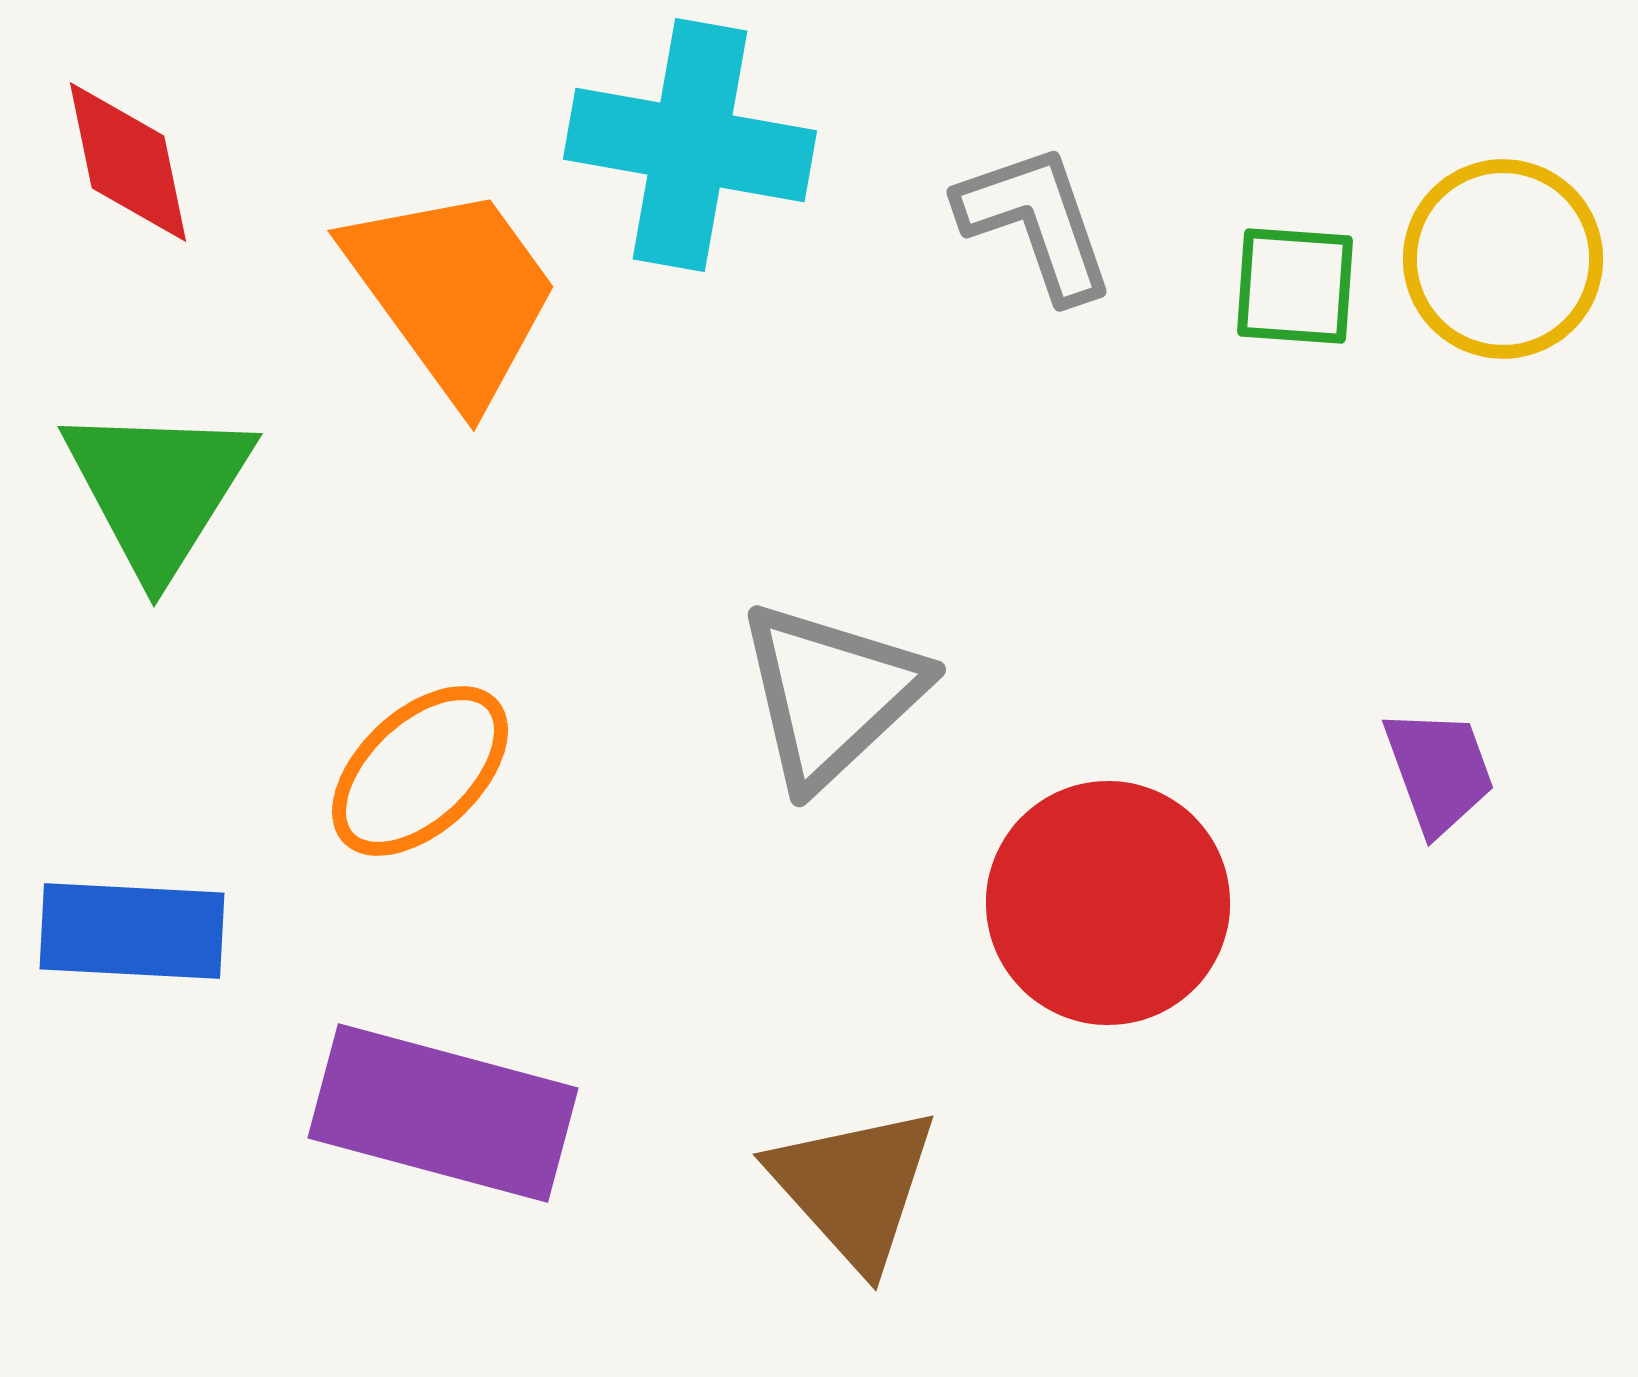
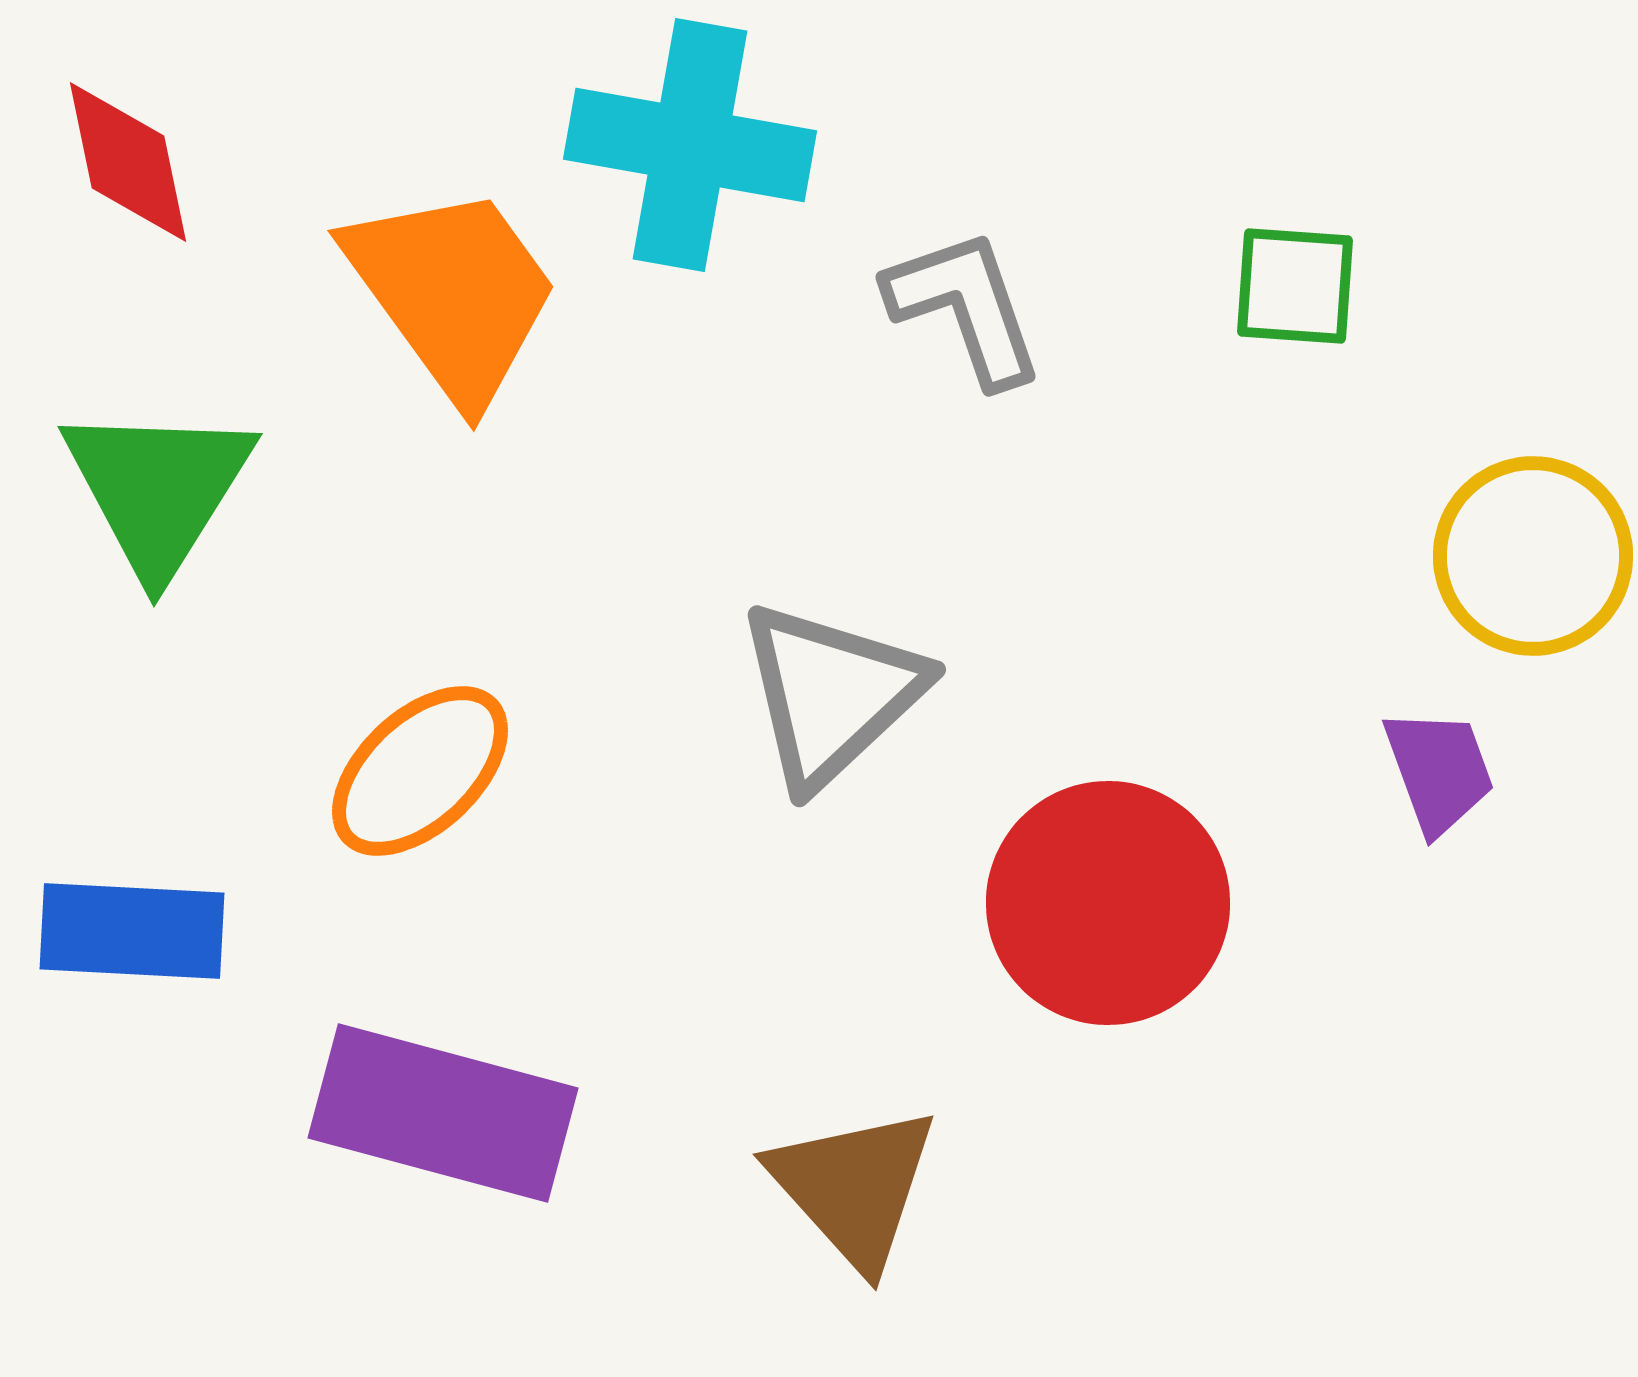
gray L-shape: moved 71 px left, 85 px down
yellow circle: moved 30 px right, 297 px down
